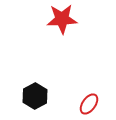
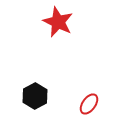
red star: moved 4 px left, 3 px down; rotated 28 degrees clockwise
